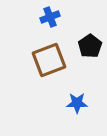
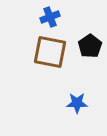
brown square: moved 1 px right, 8 px up; rotated 32 degrees clockwise
